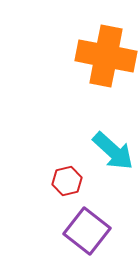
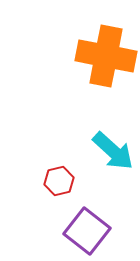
red hexagon: moved 8 px left
